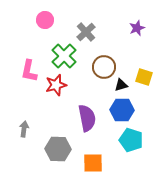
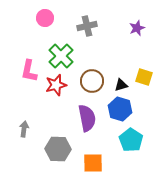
pink circle: moved 2 px up
gray cross: moved 1 px right, 6 px up; rotated 30 degrees clockwise
green cross: moved 3 px left
brown circle: moved 12 px left, 14 px down
blue hexagon: moved 2 px left, 1 px up; rotated 15 degrees clockwise
cyan pentagon: rotated 15 degrees clockwise
